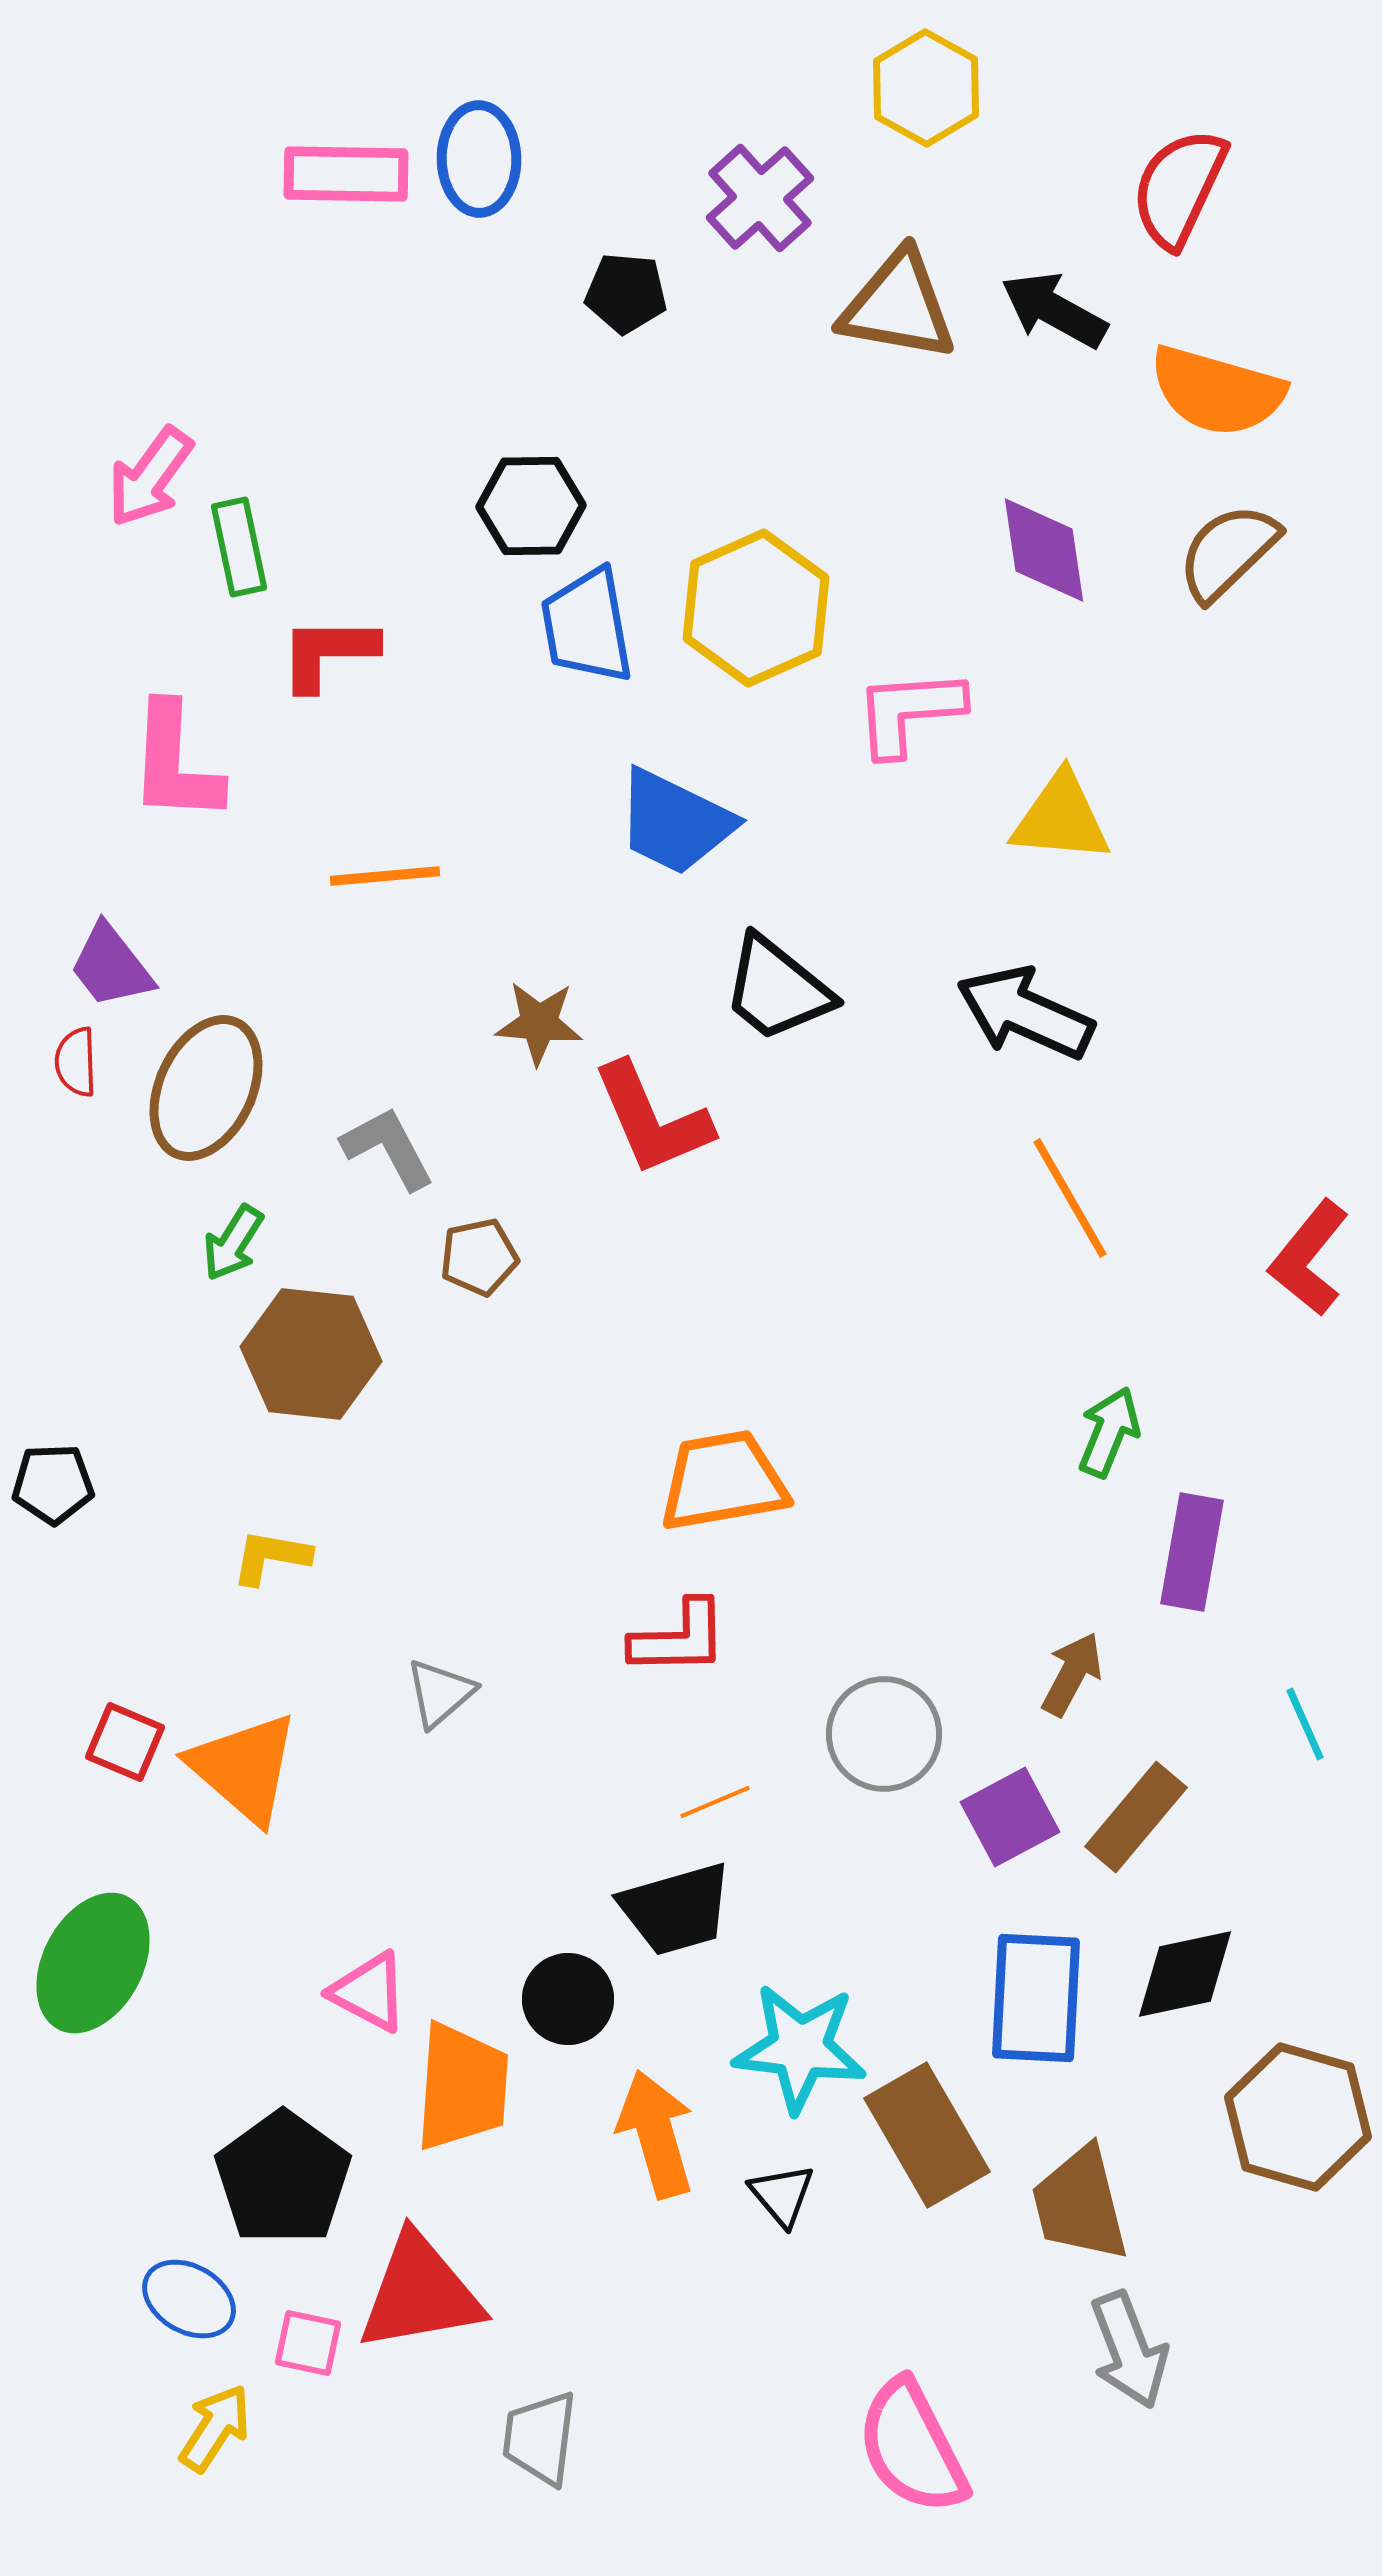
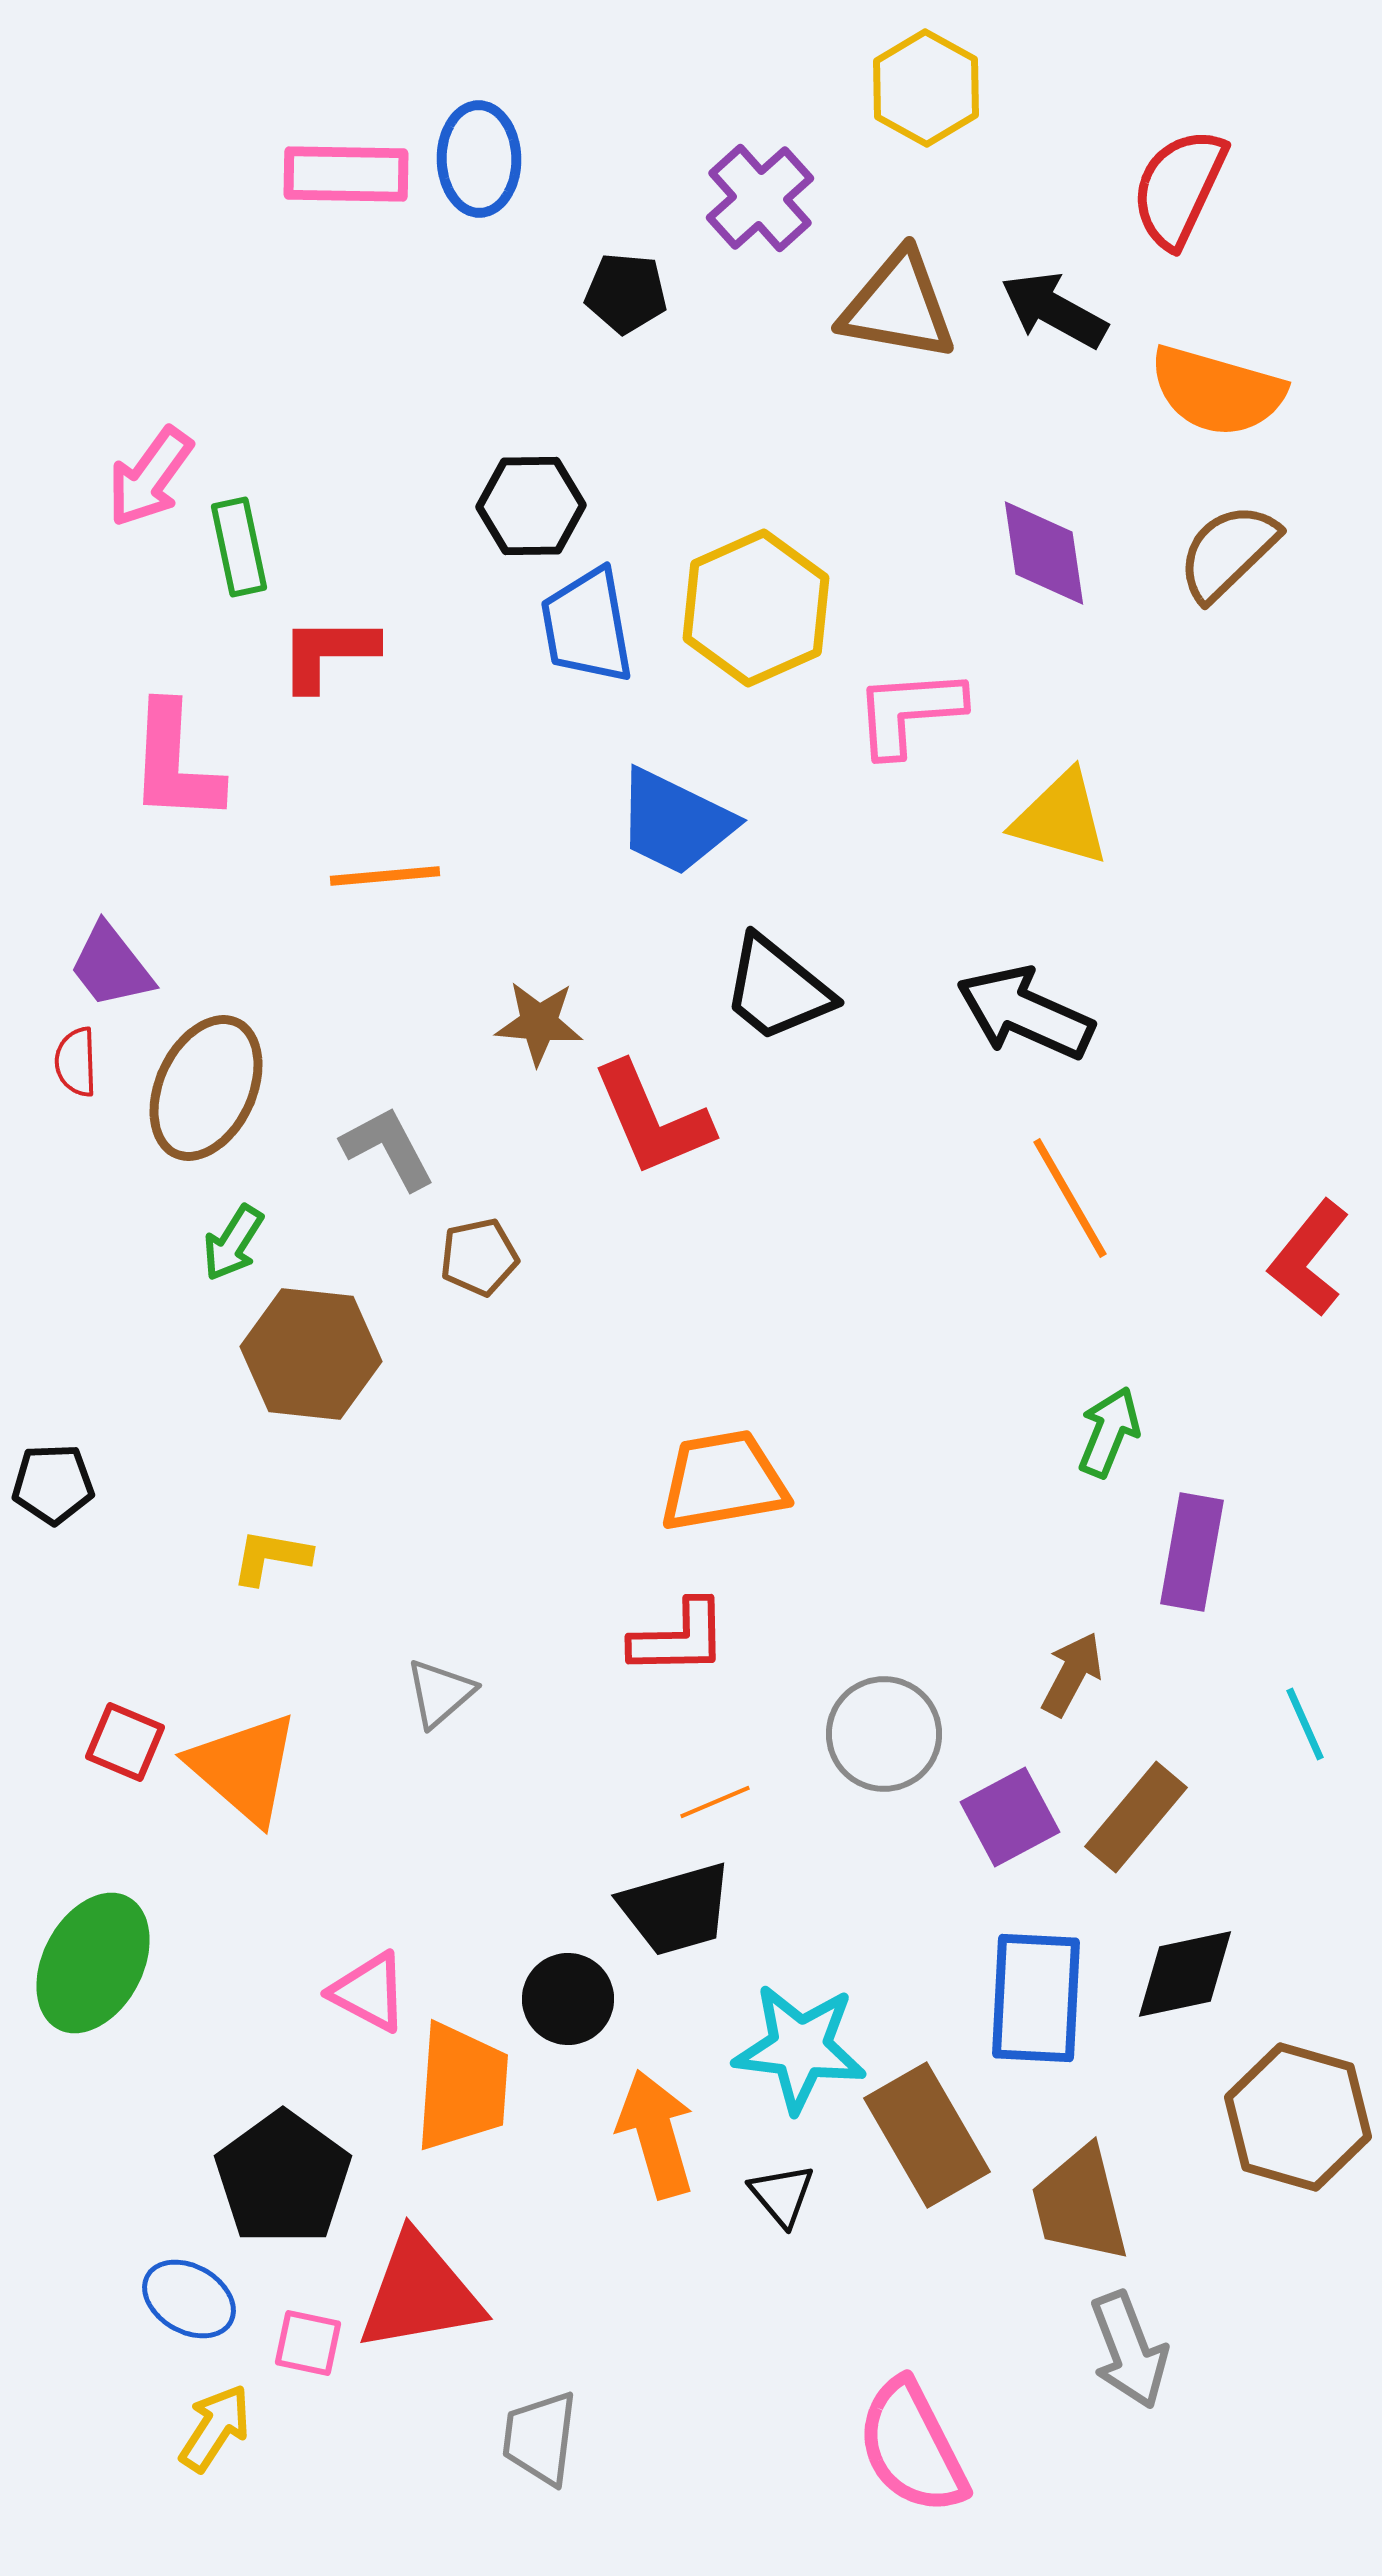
purple diamond at (1044, 550): moved 3 px down
yellow triangle at (1061, 818): rotated 11 degrees clockwise
